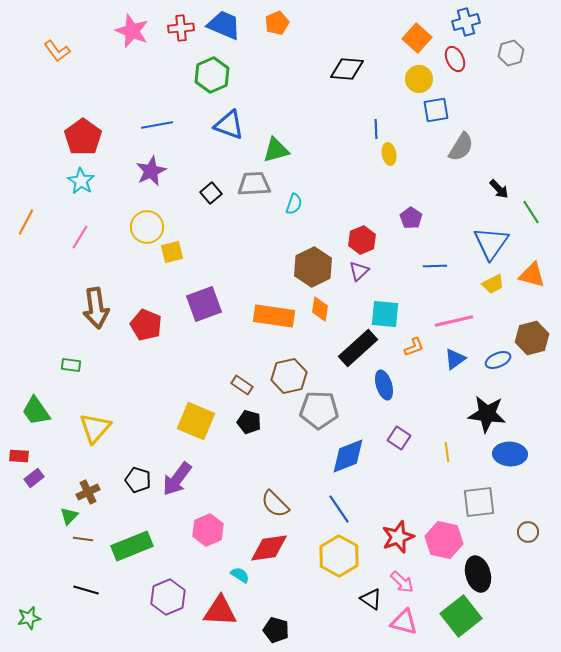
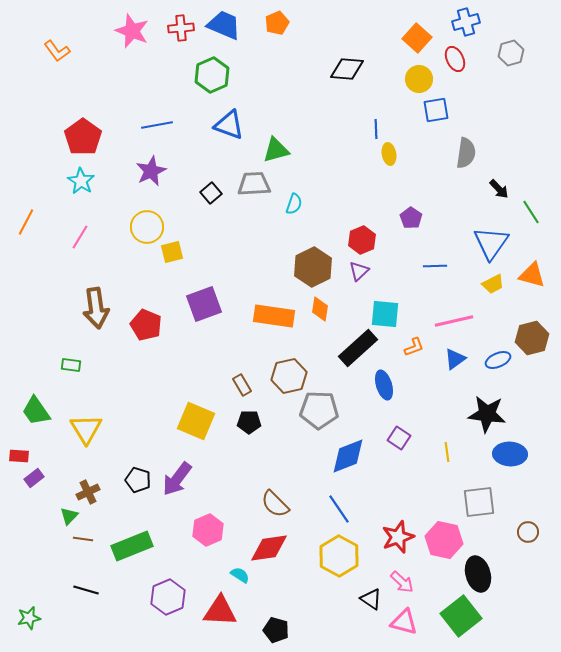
gray semicircle at (461, 147): moved 5 px right, 6 px down; rotated 24 degrees counterclockwise
brown rectangle at (242, 385): rotated 25 degrees clockwise
black pentagon at (249, 422): rotated 15 degrees counterclockwise
yellow triangle at (95, 428): moved 9 px left, 1 px down; rotated 12 degrees counterclockwise
